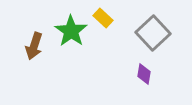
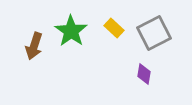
yellow rectangle: moved 11 px right, 10 px down
gray square: moved 1 px right; rotated 16 degrees clockwise
